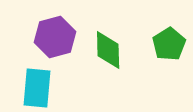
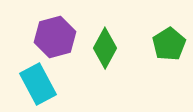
green diamond: moved 3 px left, 2 px up; rotated 30 degrees clockwise
cyan rectangle: moved 1 px right, 4 px up; rotated 33 degrees counterclockwise
